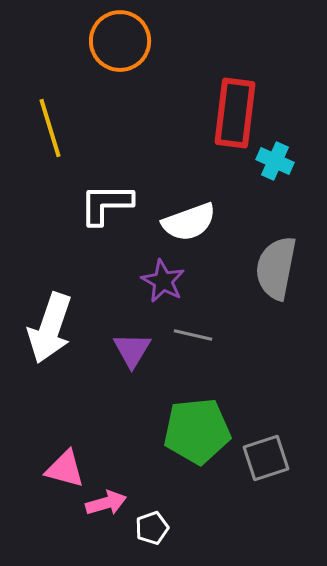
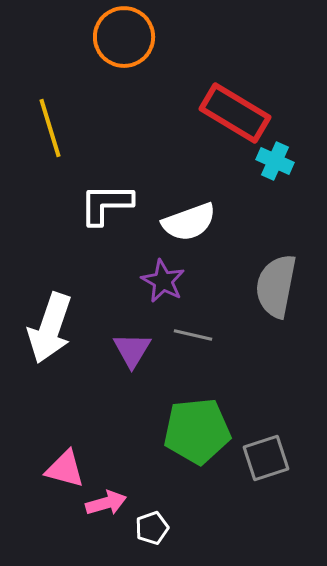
orange circle: moved 4 px right, 4 px up
red rectangle: rotated 66 degrees counterclockwise
gray semicircle: moved 18 px down
